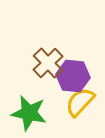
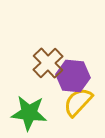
yellow semicircle: moved 2 px left
green star: rotated 6 degrees counterclockwise
